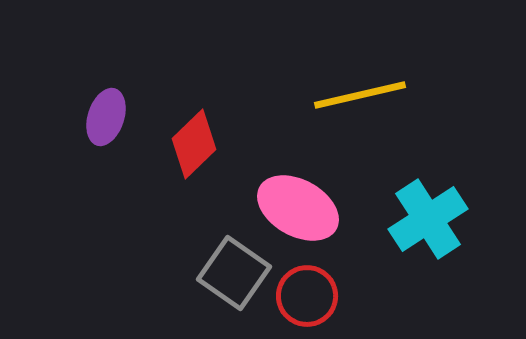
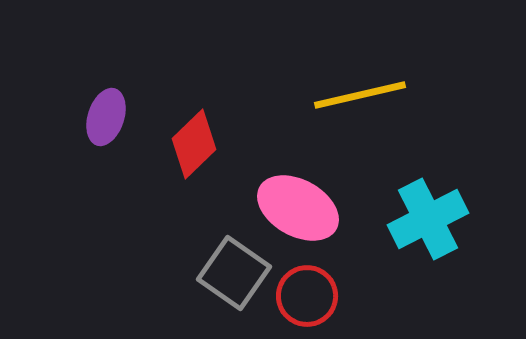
cyan cross: rotated 6 degrees clockwise
